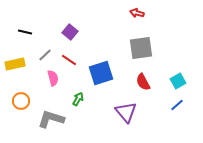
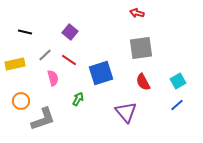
gray L-shape: moved 8 px left; rotated 144 degrees clockwise
